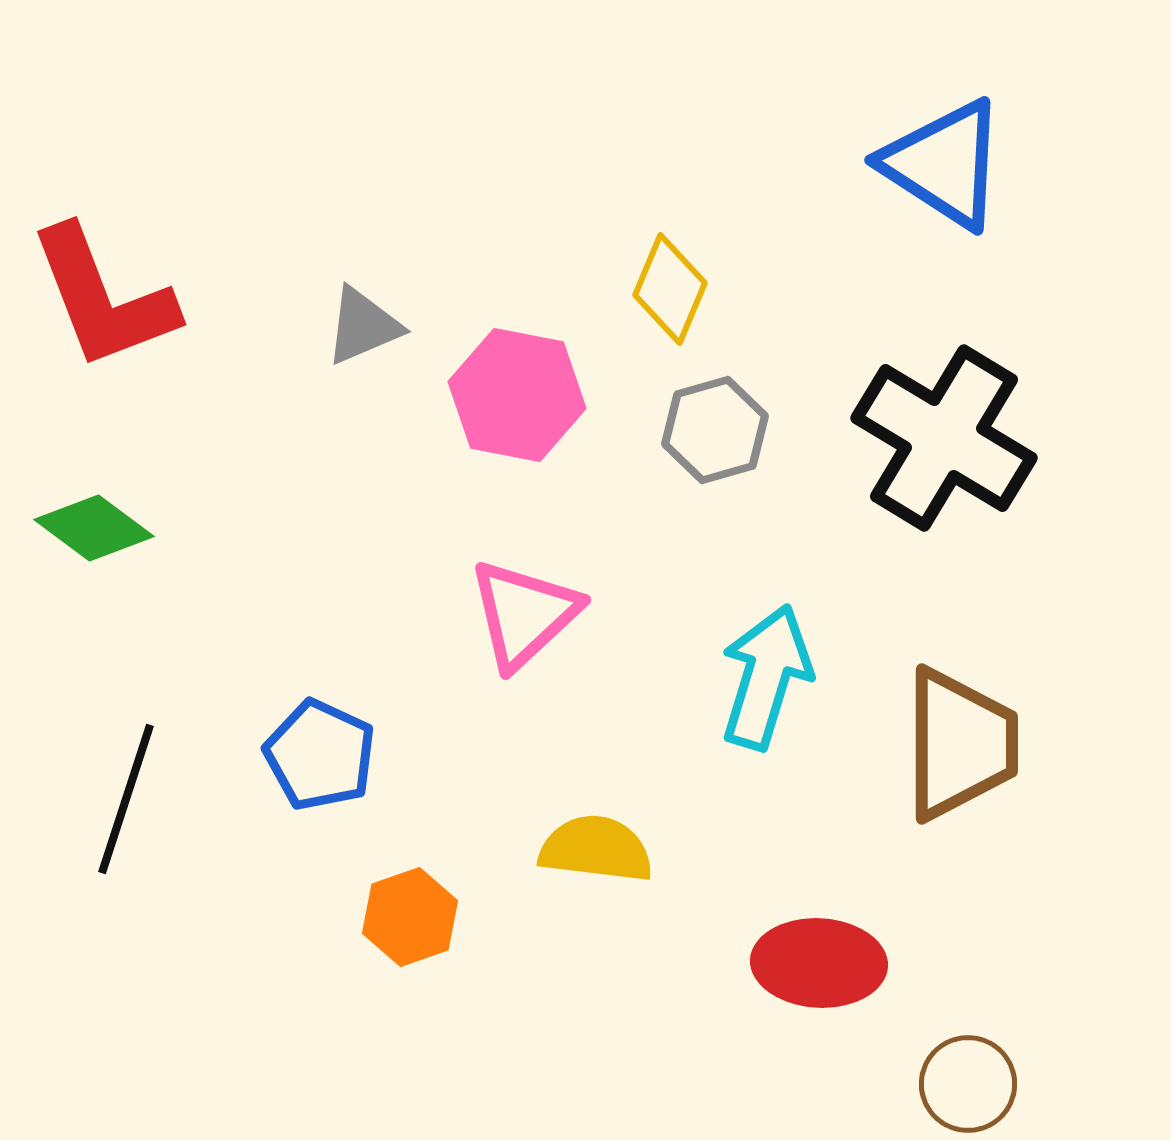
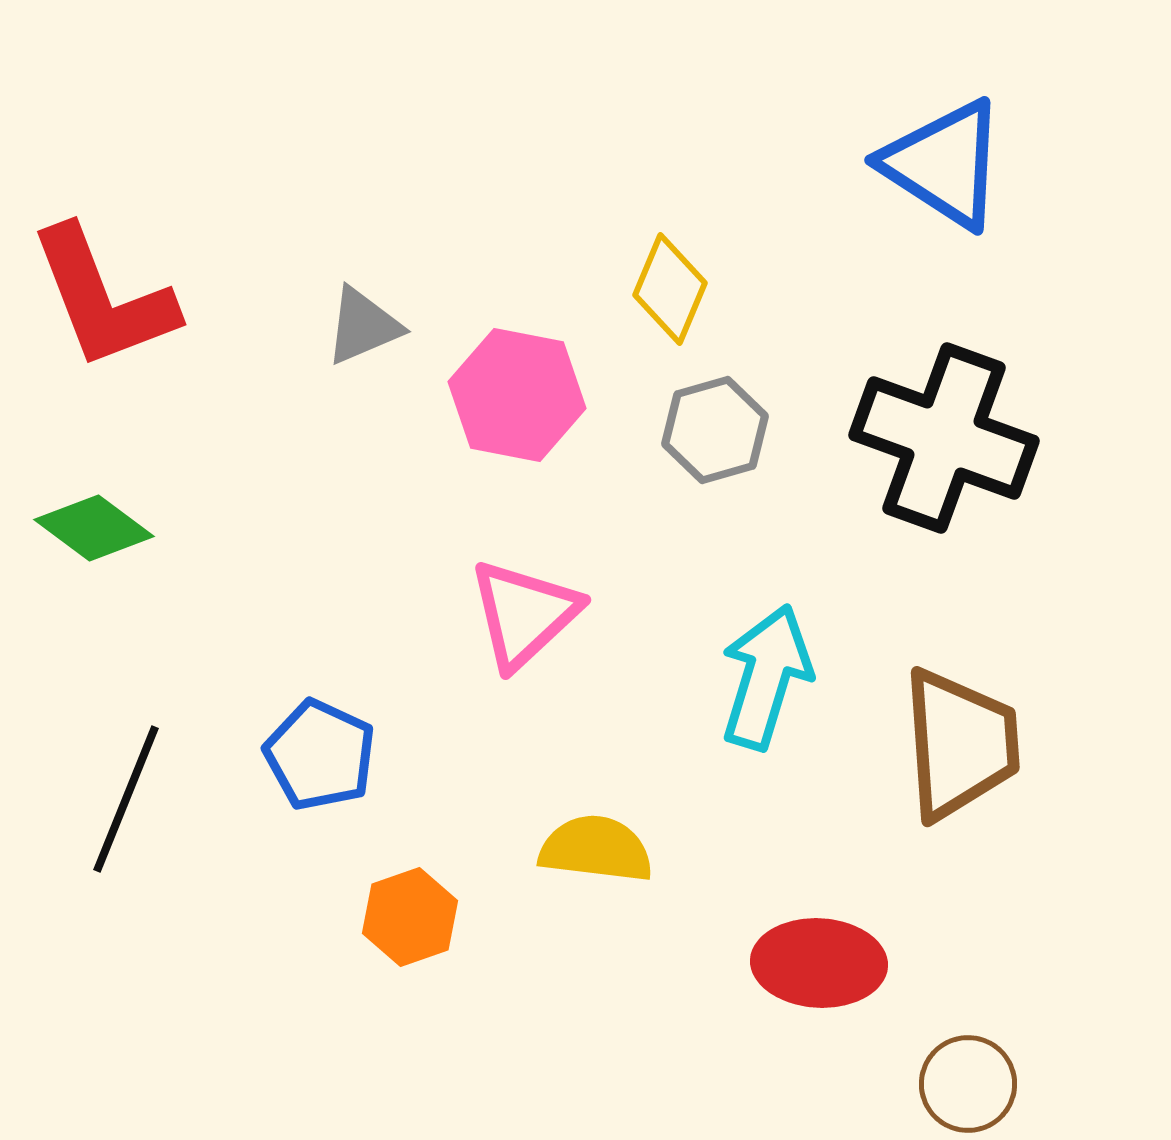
black cross: rotated 11 degrees counterclockwise
brown trapezoid: rotated 4 degrees counterclockwise
black line: rotated 4 degrees clockwise
